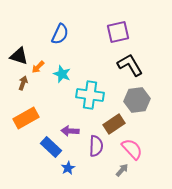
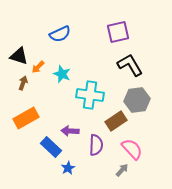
blue semicircle: rotated 40 degrees clockwise
brown rectangle: moved 2 px right, 3 px up
purple semicircle: moved 1 px up
